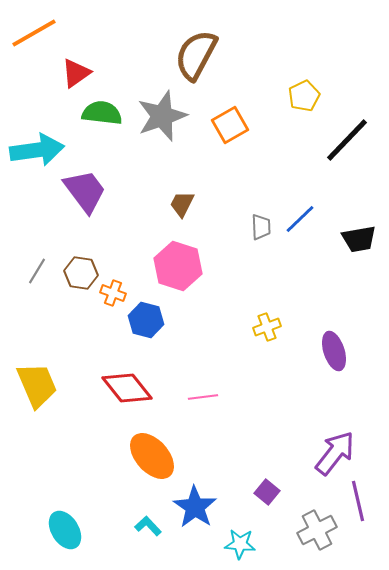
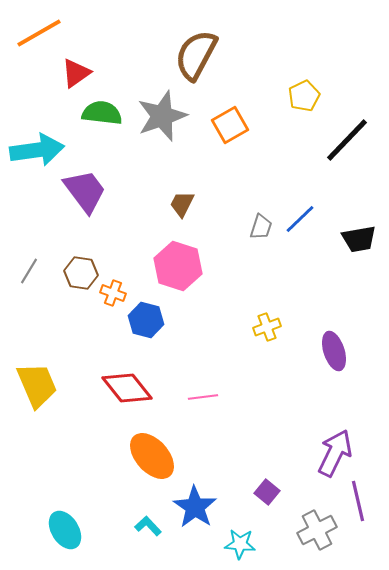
orange line: moved 5 px right
gray trapezoid: rotated 20 degrees clockwise
gray line: moved 8 px left
purple arrow: rotated 12 degrees counterclockwise
